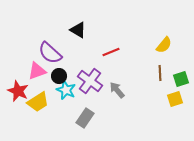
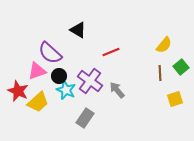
green square: moved 12 px up; rotated 21 degrees counterclockwise
yellow trapezoid: rotated 10 degrees counterclockwise
